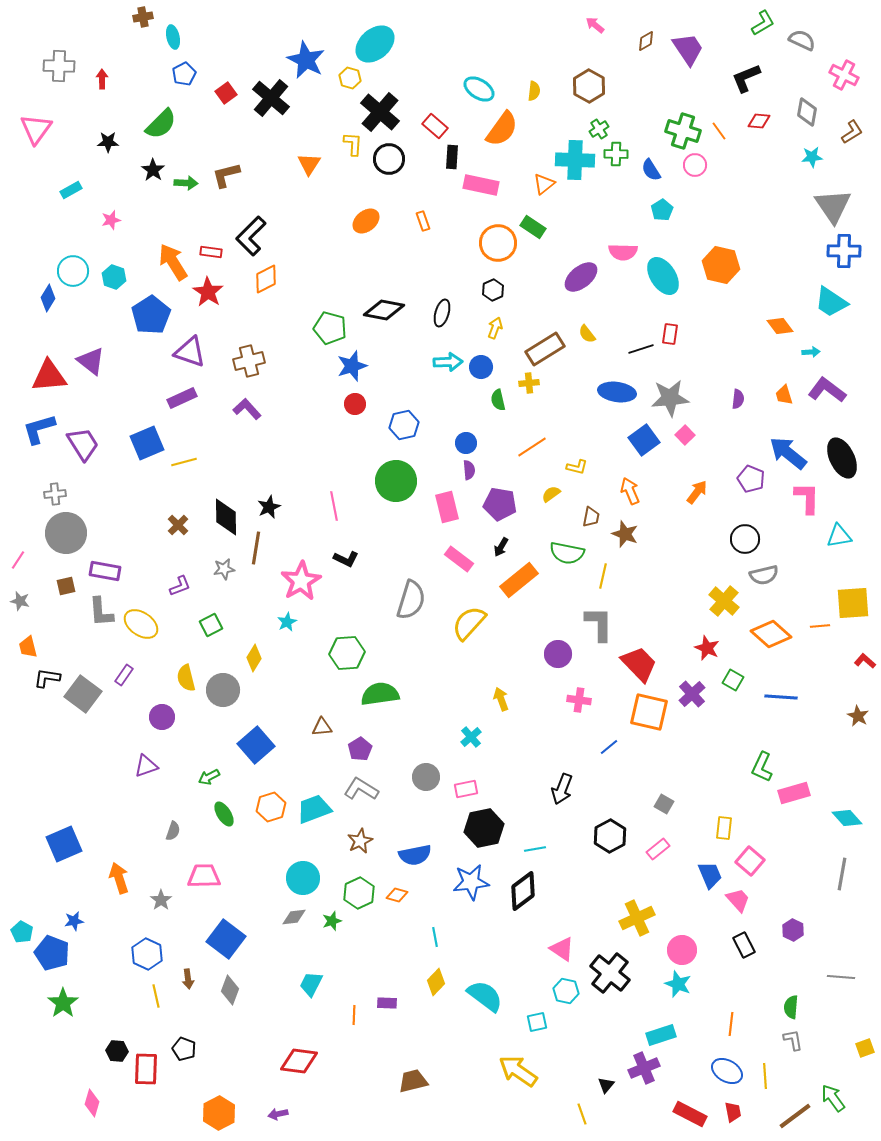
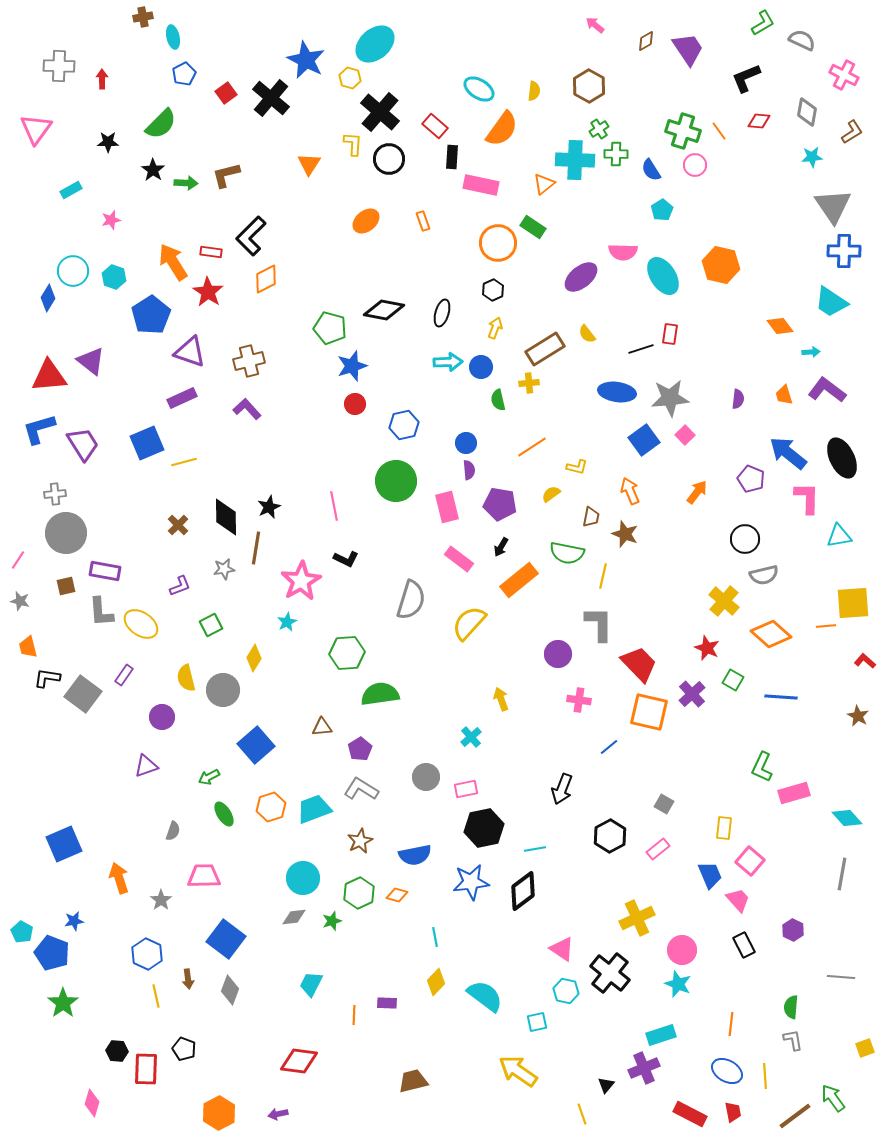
orange line at (820, 626): moved 6 px right
